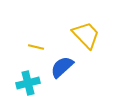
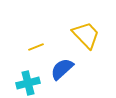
yellow line: rotated 35 degrees counterclockwise
blue semicircle: moved 2 px down
